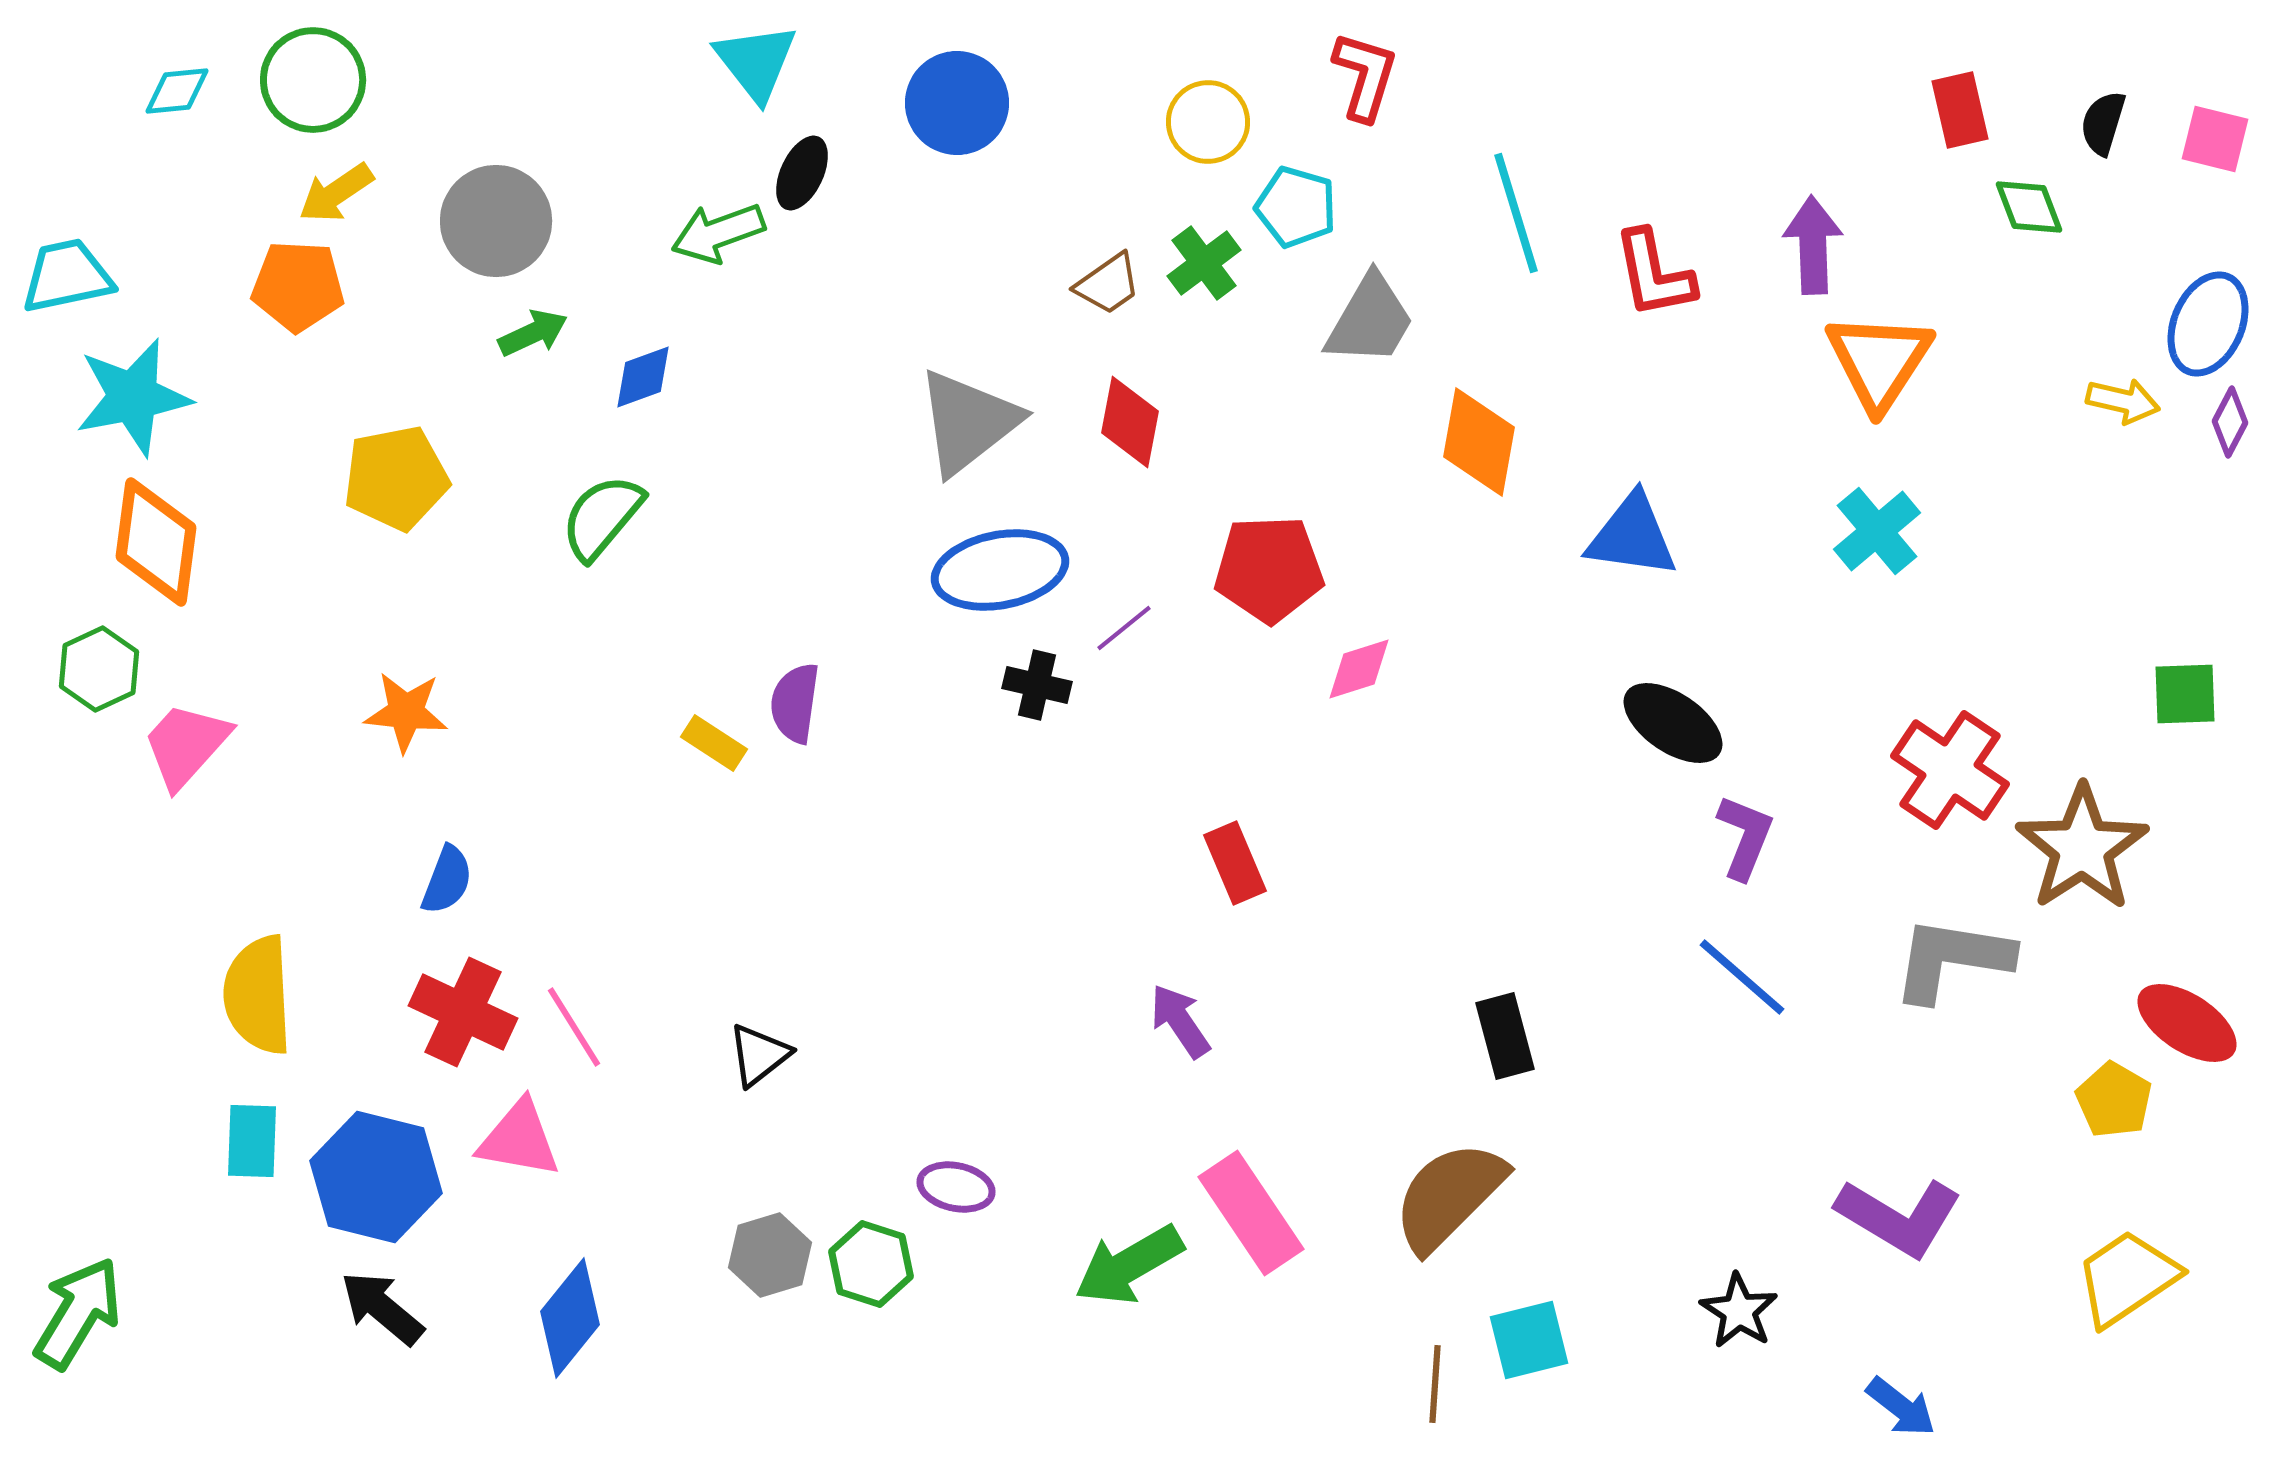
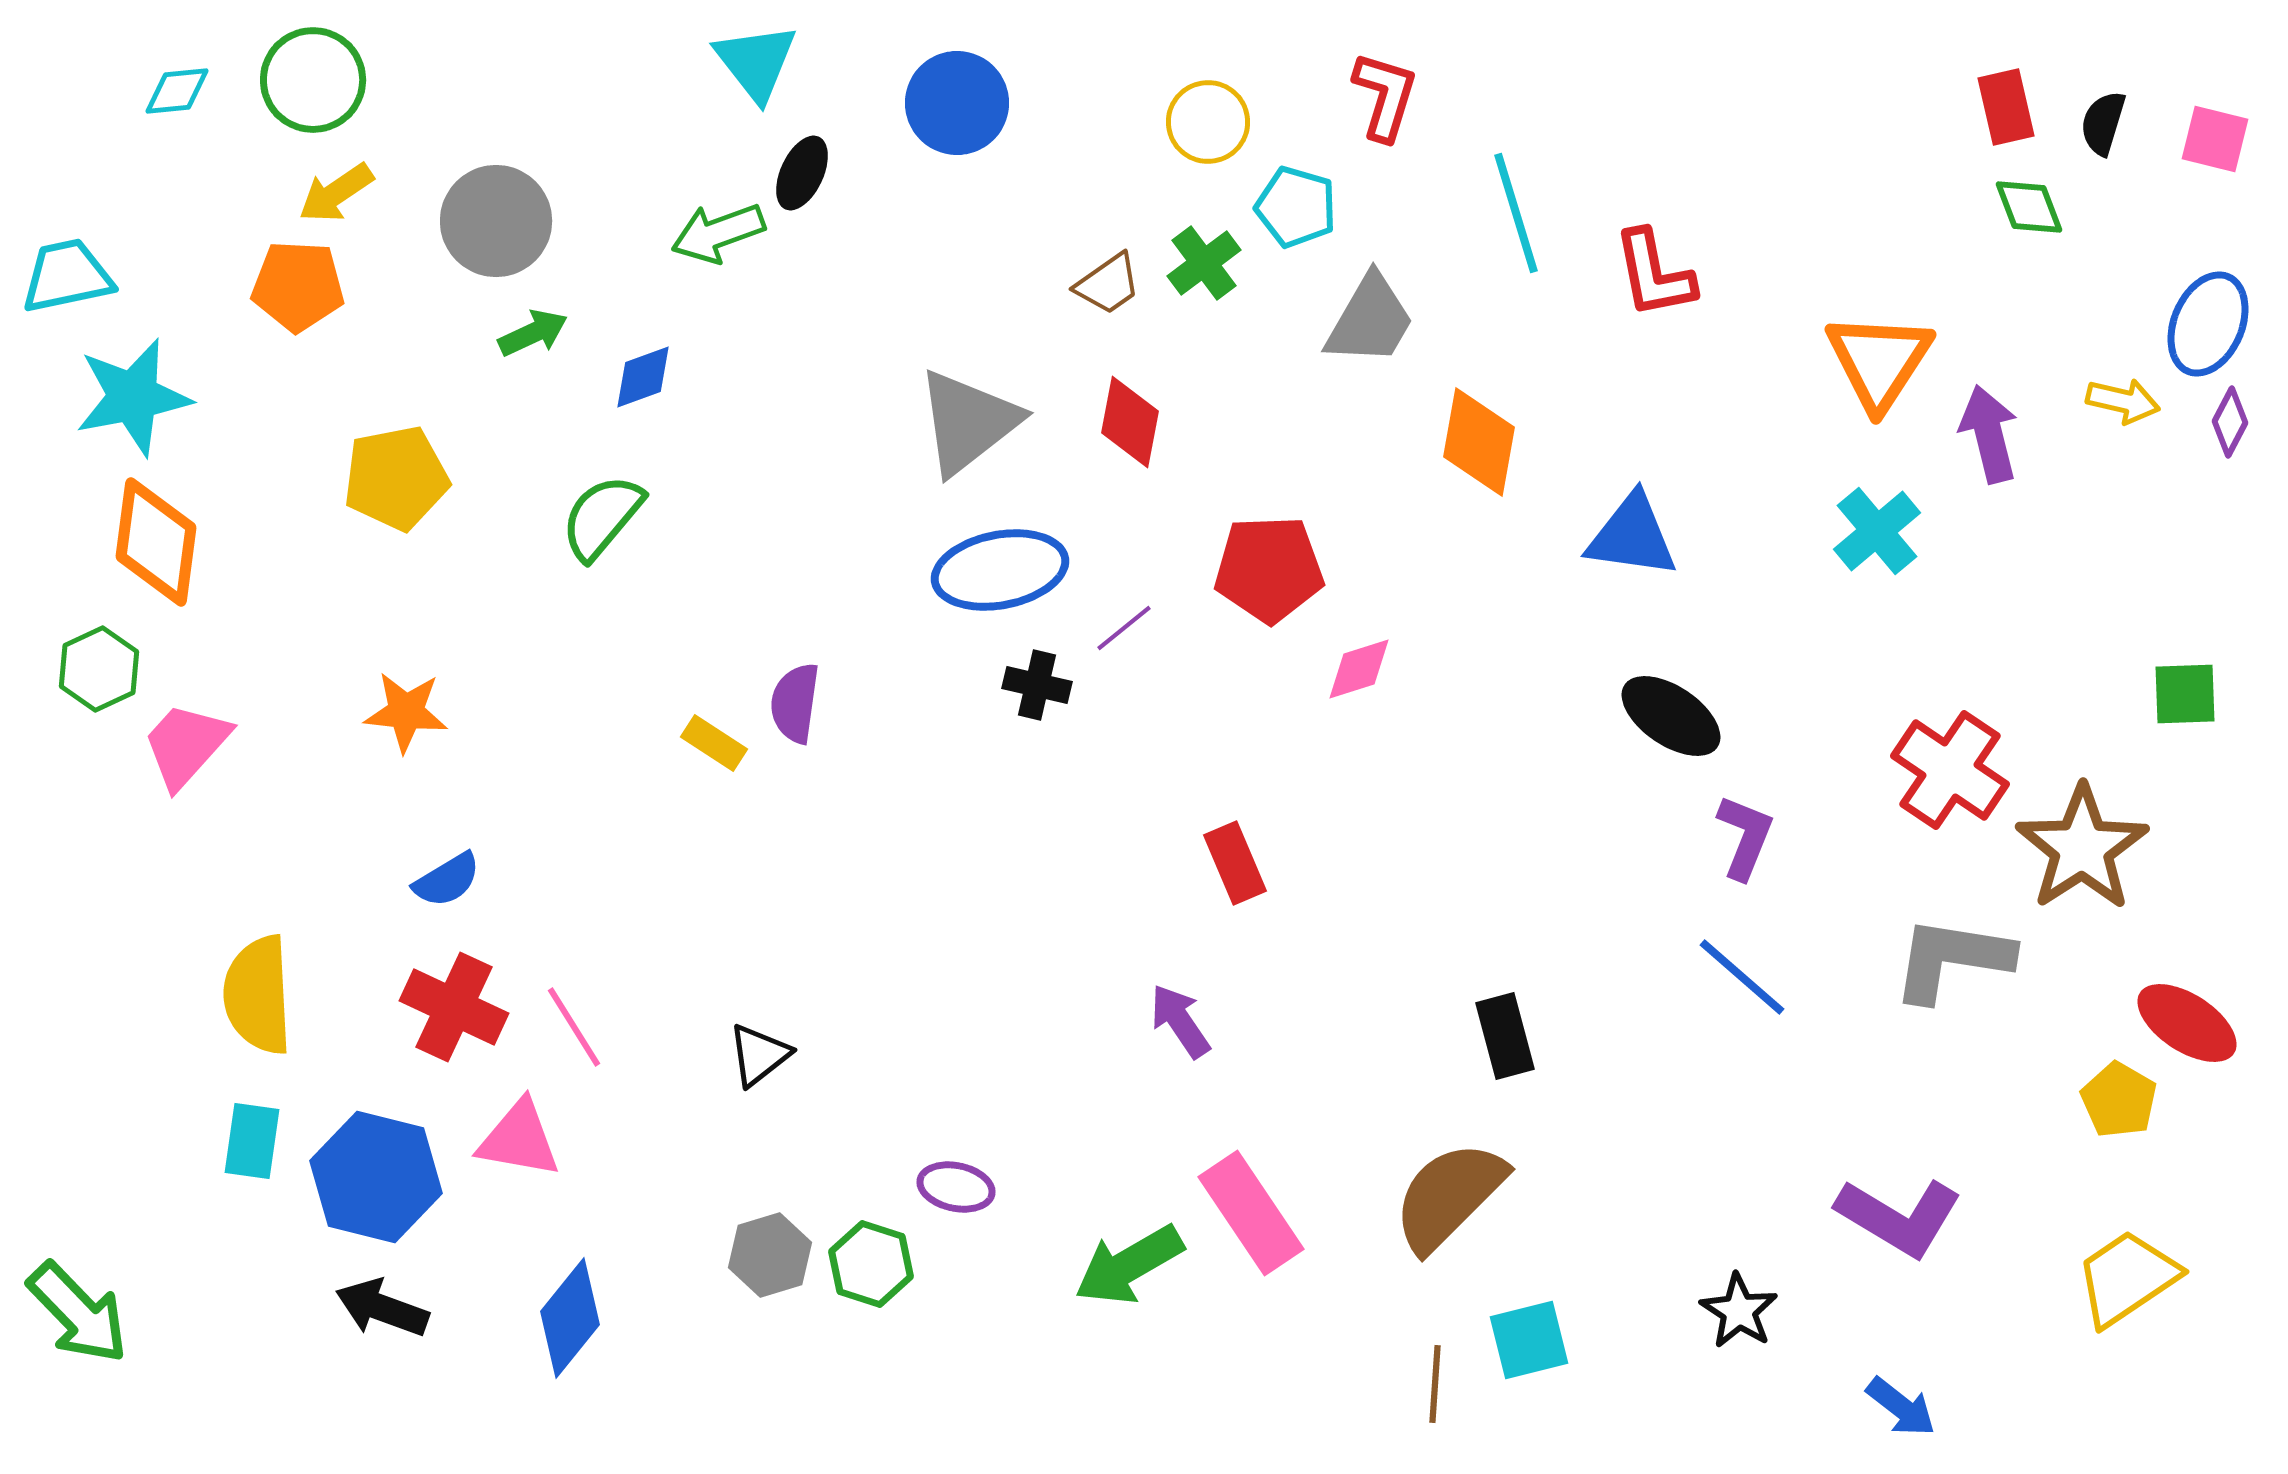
red L-shape at (1365, 76): moved 20 px right, 20 px down
red rectangle at (1960, 110): moved 46 px right, 3 px up
purple arrow at (1813, 245): moved 176 px right, 189 px down; rotated 12 degrees counterclockwise
black ellipse at (1673, 723): moved 2 px left, 7 px up
blue semicircle at (447, 880): rotated 38 degrees clockwise
red cross at (463, 1012): moved 9 px left, 5 px up
yellow pentagon at (2114, 1100): moved 5 px right
cyan rectangle at (252, 1141): rotated 6 degrees clockwise
black arrow at (382, 1308): rotated 20 degrees counterclockwise
green arrow at (78, 1313): rotated 105 degrees clockwise
